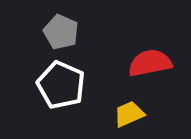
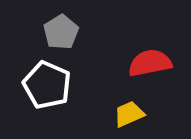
gray pentagon: rotated 16 degrees clockwise
white pentagon: moved 14 px left
